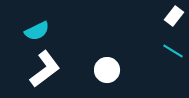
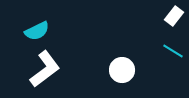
white circle: moved 15 px right
